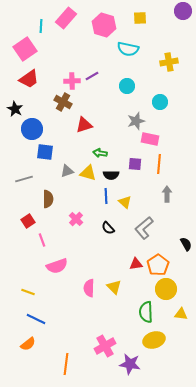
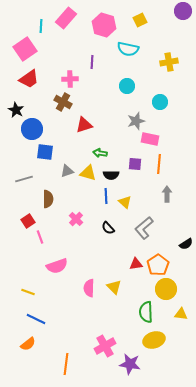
yellow square at (140, 18): moved 2 px down; rotated 24 degrees counterclockwise
purple line at (92, 76): moved 14 px up; rotated 56 degrees counterclockwise
pink cross at (72, 81): moved 2 px left, 2 px up
black star at (15, 109): moved 1 px right, 1 px down
pink line at (42, 240): moved 2 px left, 3 px up
black semicircle at (186, 244): rotated 88 degrees clockwise
